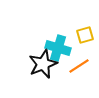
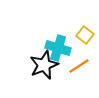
yellow square: rotated 36 degrees counterclockwise
black star: moved 1 px right, 1 px down
